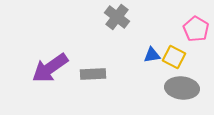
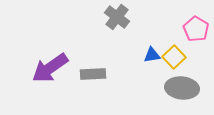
yellow square: rotated 20 degrees clockwise
